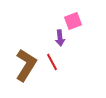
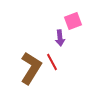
brown L-shape: moved 5 px right, 3 px down
